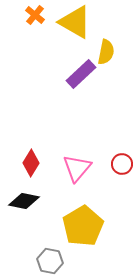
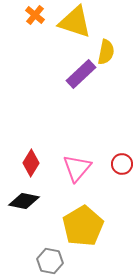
yellow triangle: rotated 12 degrees counterclockwise
